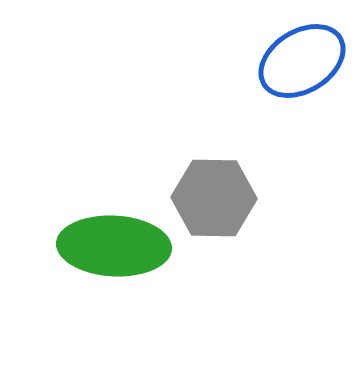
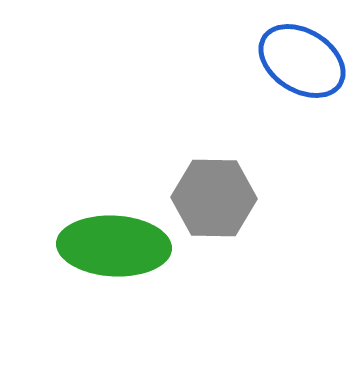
blue ellipse: rotated 64 degrees clockwise
